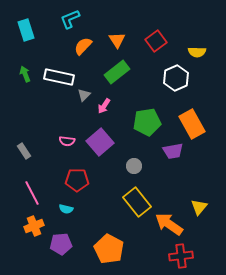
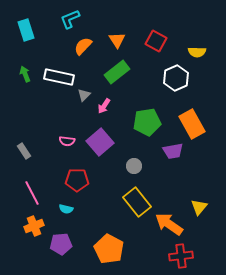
red square: rotated 25 degrees counterclockwise
